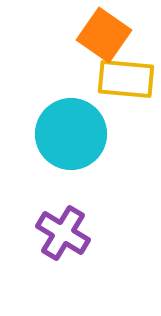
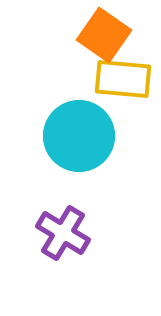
yellow rectangle: moved 3 px left
cyan circle: moved 8 px right, 2 px down
